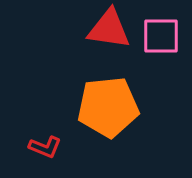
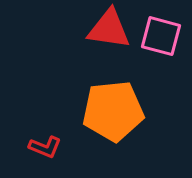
pink square: rotated 15 degrees clockwise
orange pentagon: moved 5 px right, 4 px down
